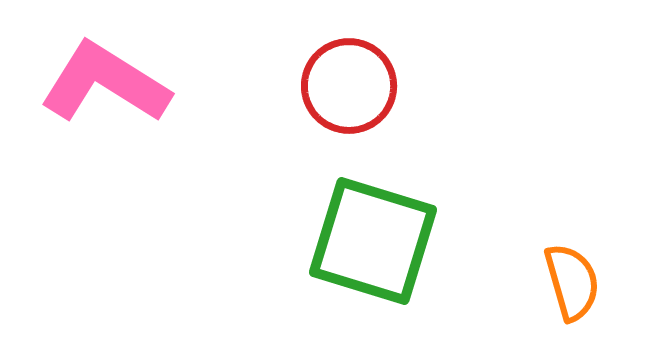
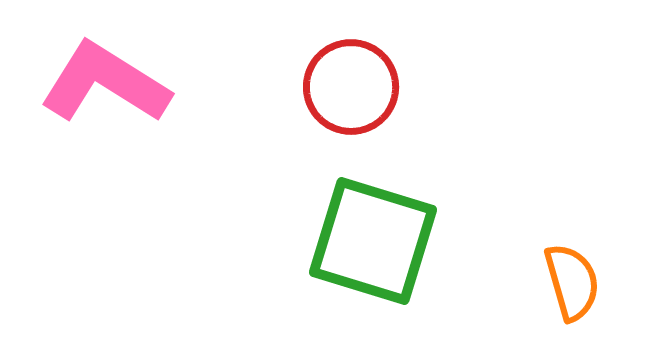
red circle: moved 2 px right, 1 px down
